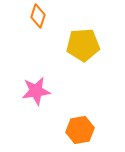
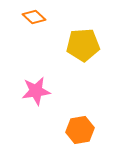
orange diamond: moved 4 px left, 1 px down; rotated 65 degrees counterclockwise
